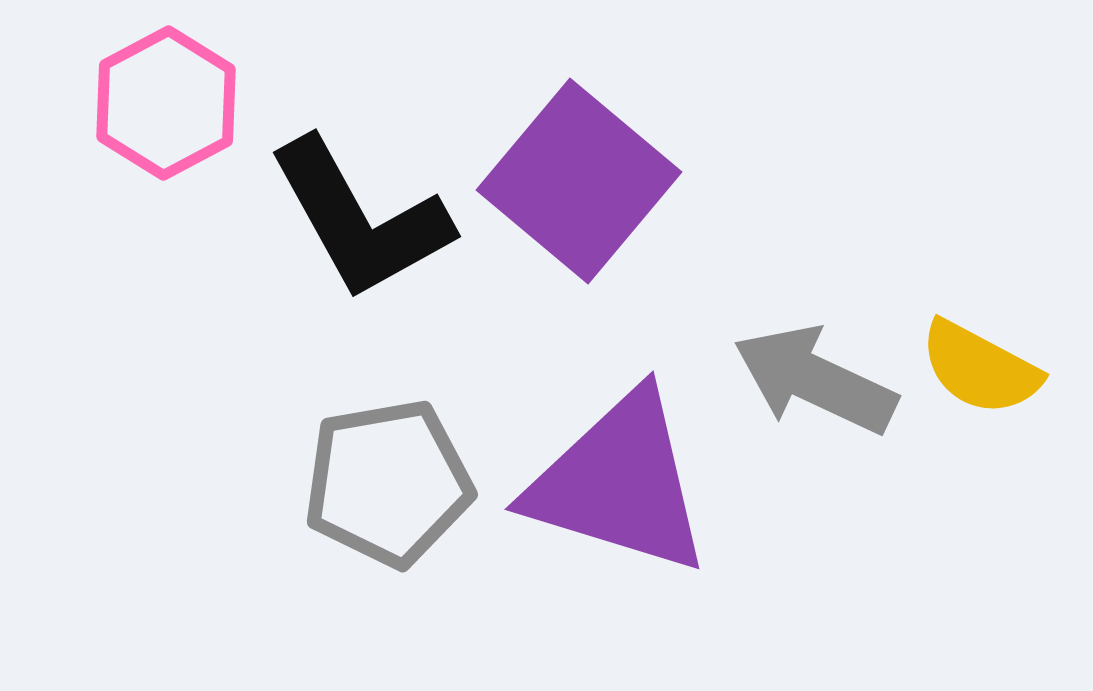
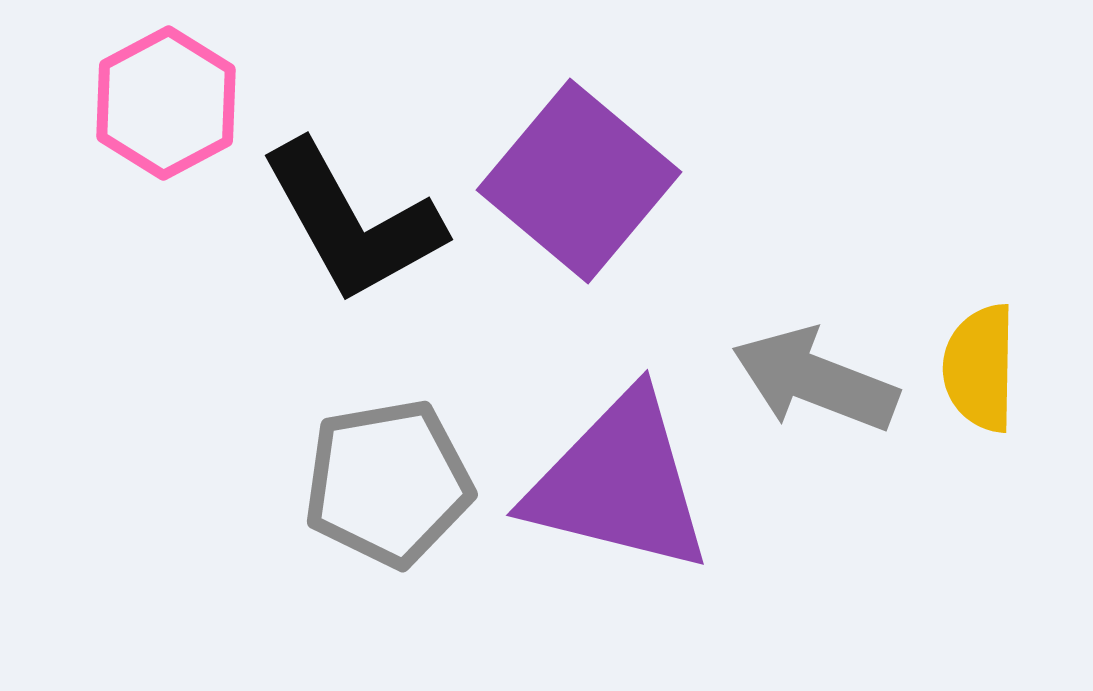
black L-shape: moved 8 px left, 3 px down
yellow semicircle: rotated 63 degrees clockwise
gray arrow: rotated 4 degrees counterclockwise
purple triangle: rotated 3 degrees counterclockwise
